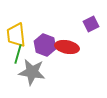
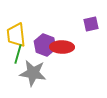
purple square: rotated 14 degrees clockwise
red ellipse: moved 5 px left; rotated 10 degrees counterclockwise
gray star: moved 1 px right, 1 px down
